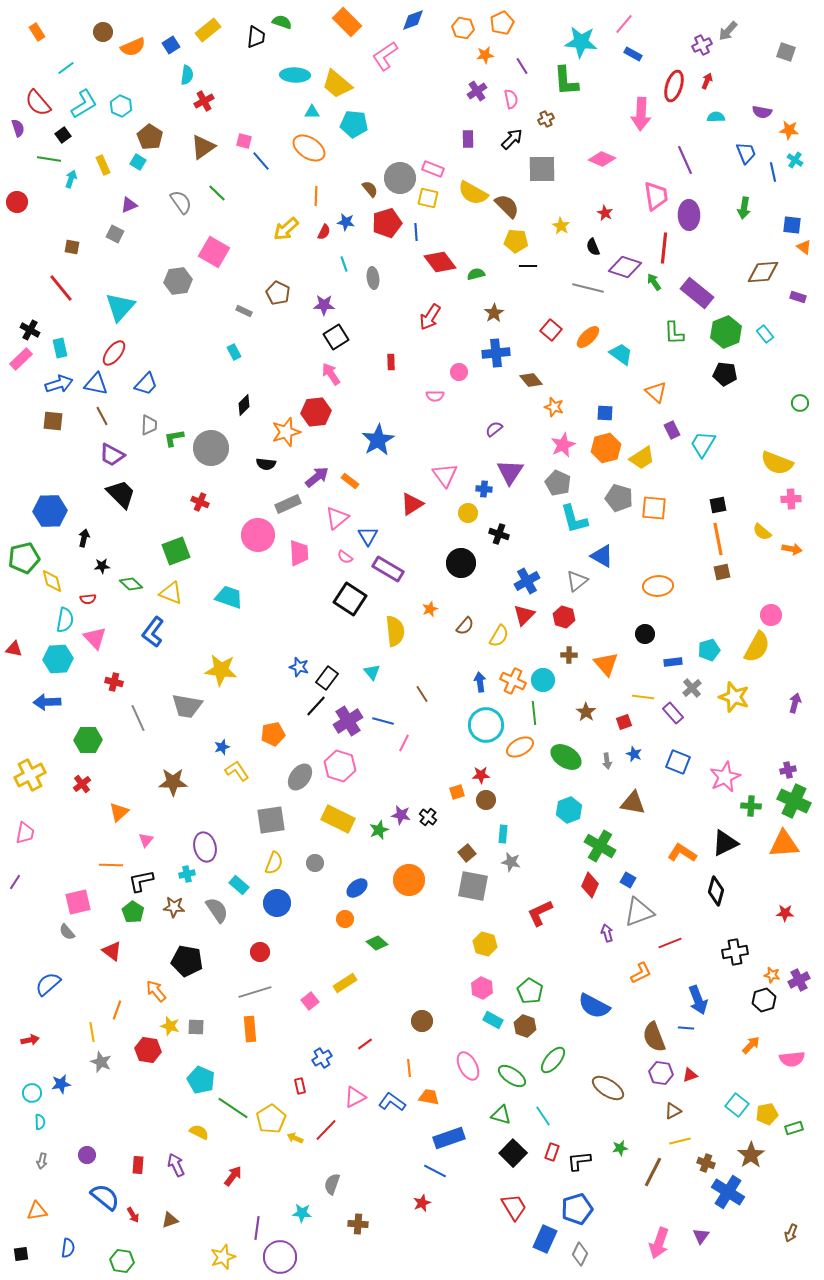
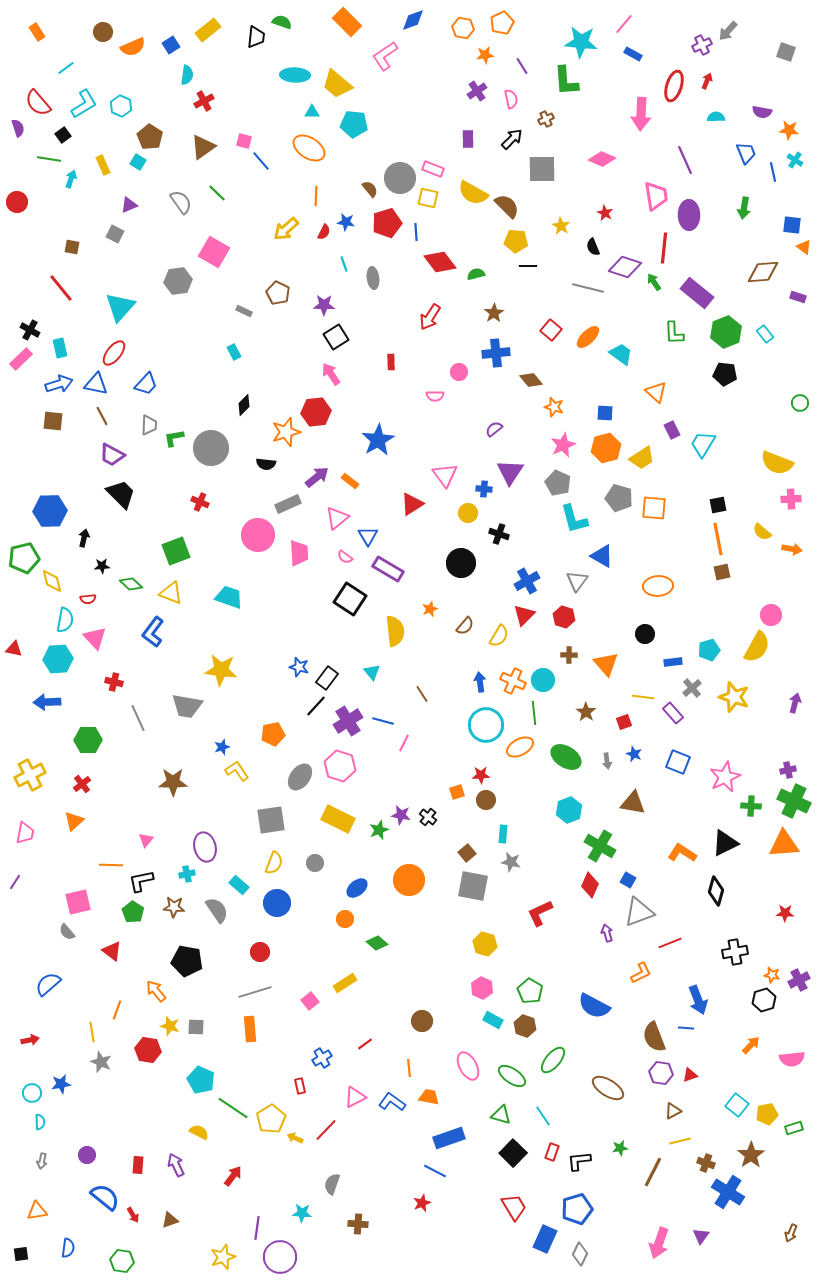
gray triangle at (577, 581): rotated 15 degrees counterclockwise
orange triangle at (119, 812): moved 45 px left, 9 px down
